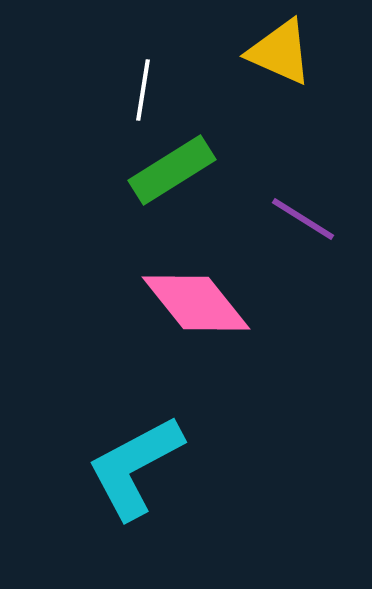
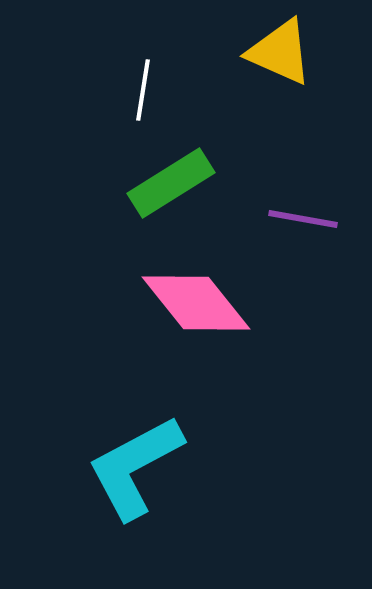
green rectangle: moved 1 px left, 13 px down
purple line: rotated 22 degrees counterclockwise
